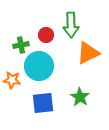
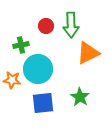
red circle: moved 9 px up
cyan circle: moved 1 px left, 3 px down
